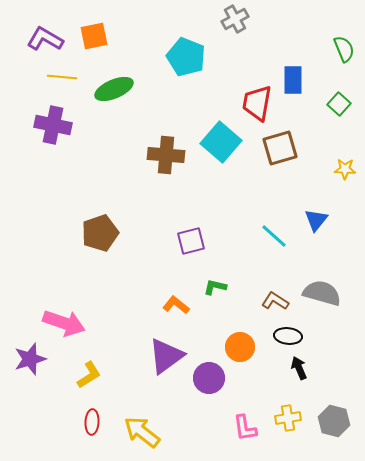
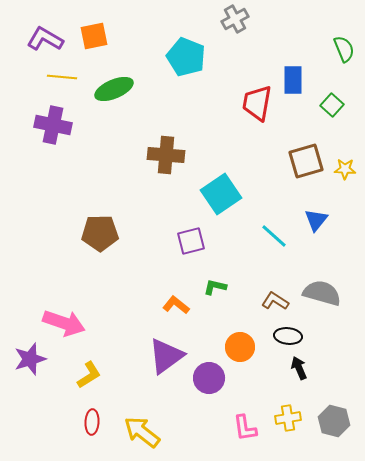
green square: moved 7 px left, 1 px down
cyan square: moved 52 px down; rotated 15 degrees clockwise
brown square: moved 26 px right, 13 px down
brown pentagon: rotated 18 degrees clockwise
